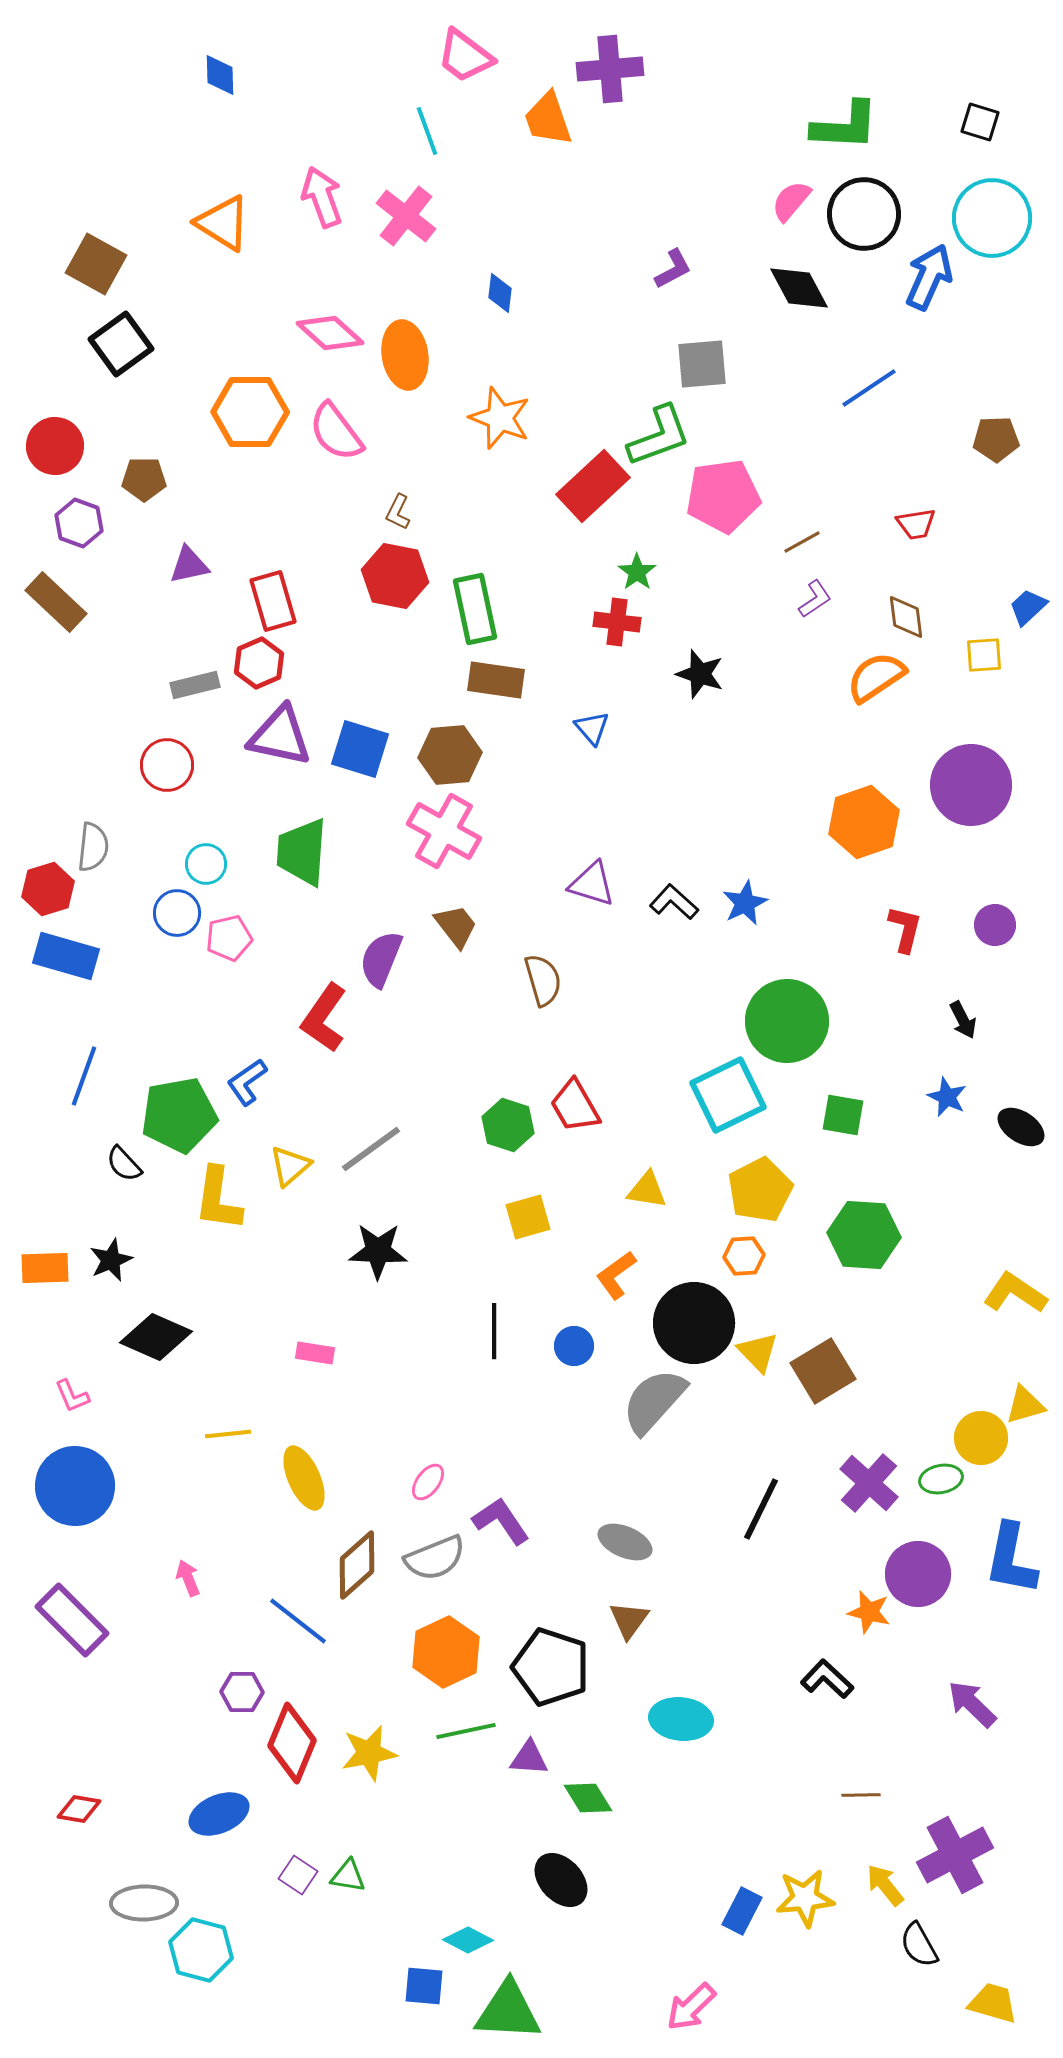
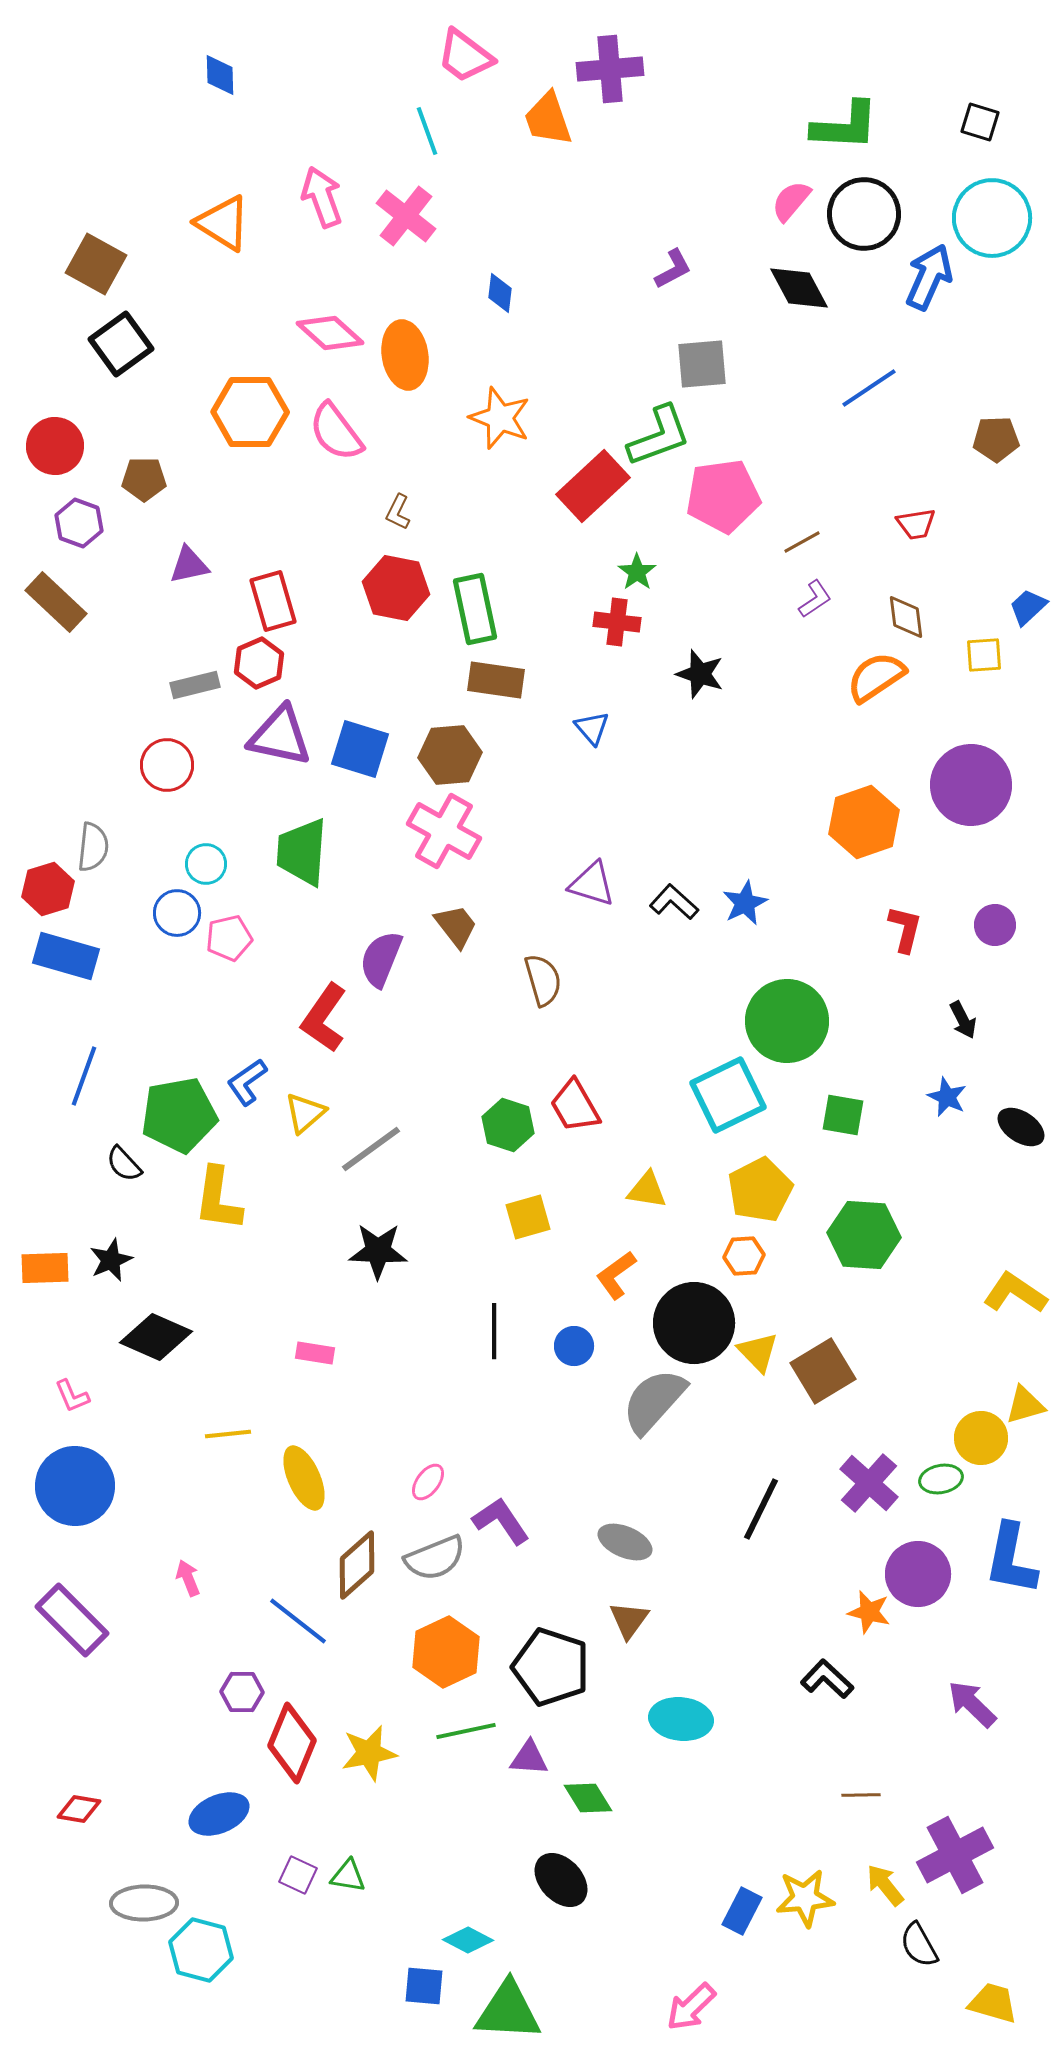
red hexagon at (395, 576): moved 1 px right, 12 px down
yellow triangle at (290, 1166): moved 15 px right, 53 px up
purple square at (298, 1875): rotated 9 degrees counterclockwise
